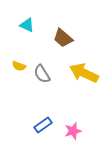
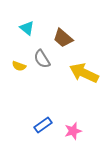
cyan triangle: moved 3 px down; rotated 14 degrees clockwise
gray semicircle: moved 15 px up
